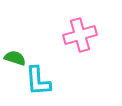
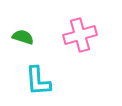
green semicircle: moved 8 px right, 21 px up
